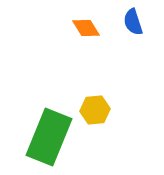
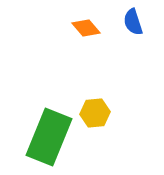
orange diamond: rotated 8 degrees counterclockwise
yellow hexagon: moved 3 px down
